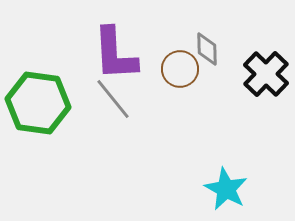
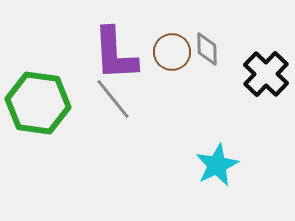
brown circle: moved 8 px left, 17 px up
cyan star: moved 9 px left, 24 px up; rotated 18 degrees clockwise
